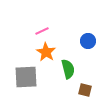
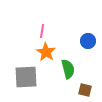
pink line: rotated 56 degrees counterclockwise
